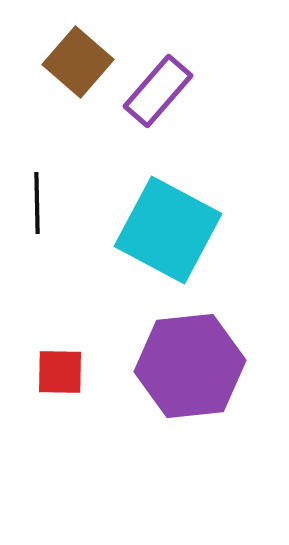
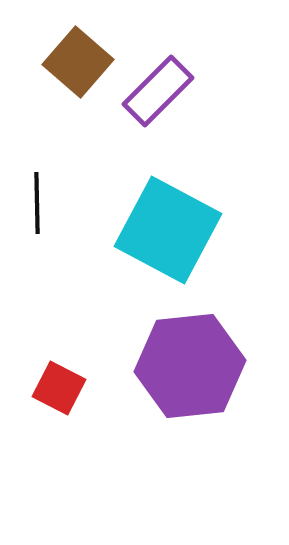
purple rectangle: rotated 4 degrees clockwise
red square: moved 1 px left, 16 px down; rotated 26 degrees clockwise
